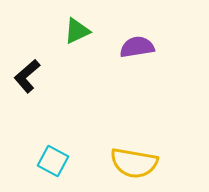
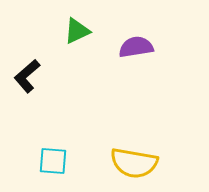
purple semicircle: moved 1 px left
cyan square: rotated 24 degrees counterclockwise
